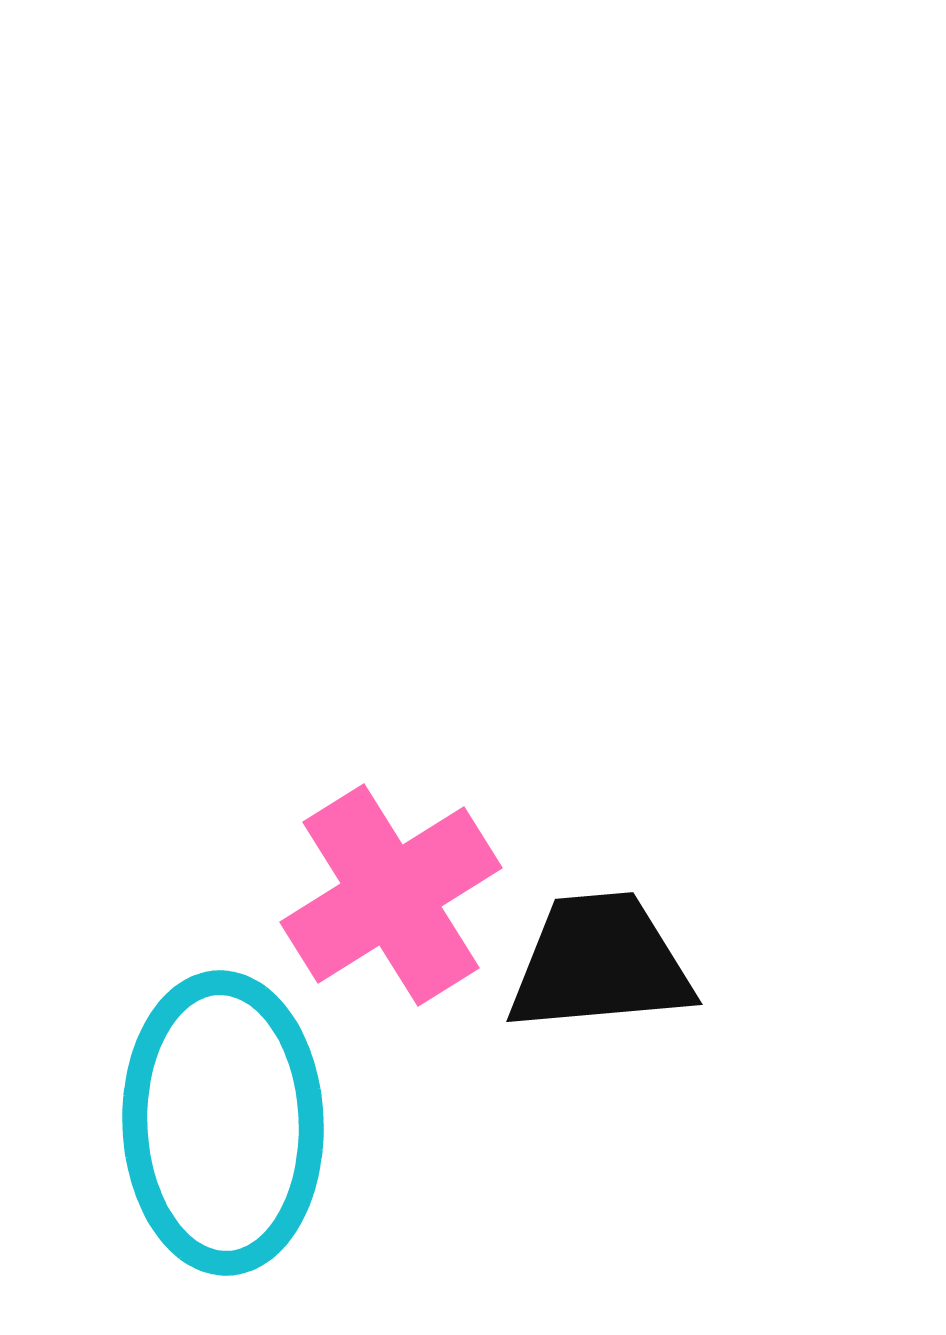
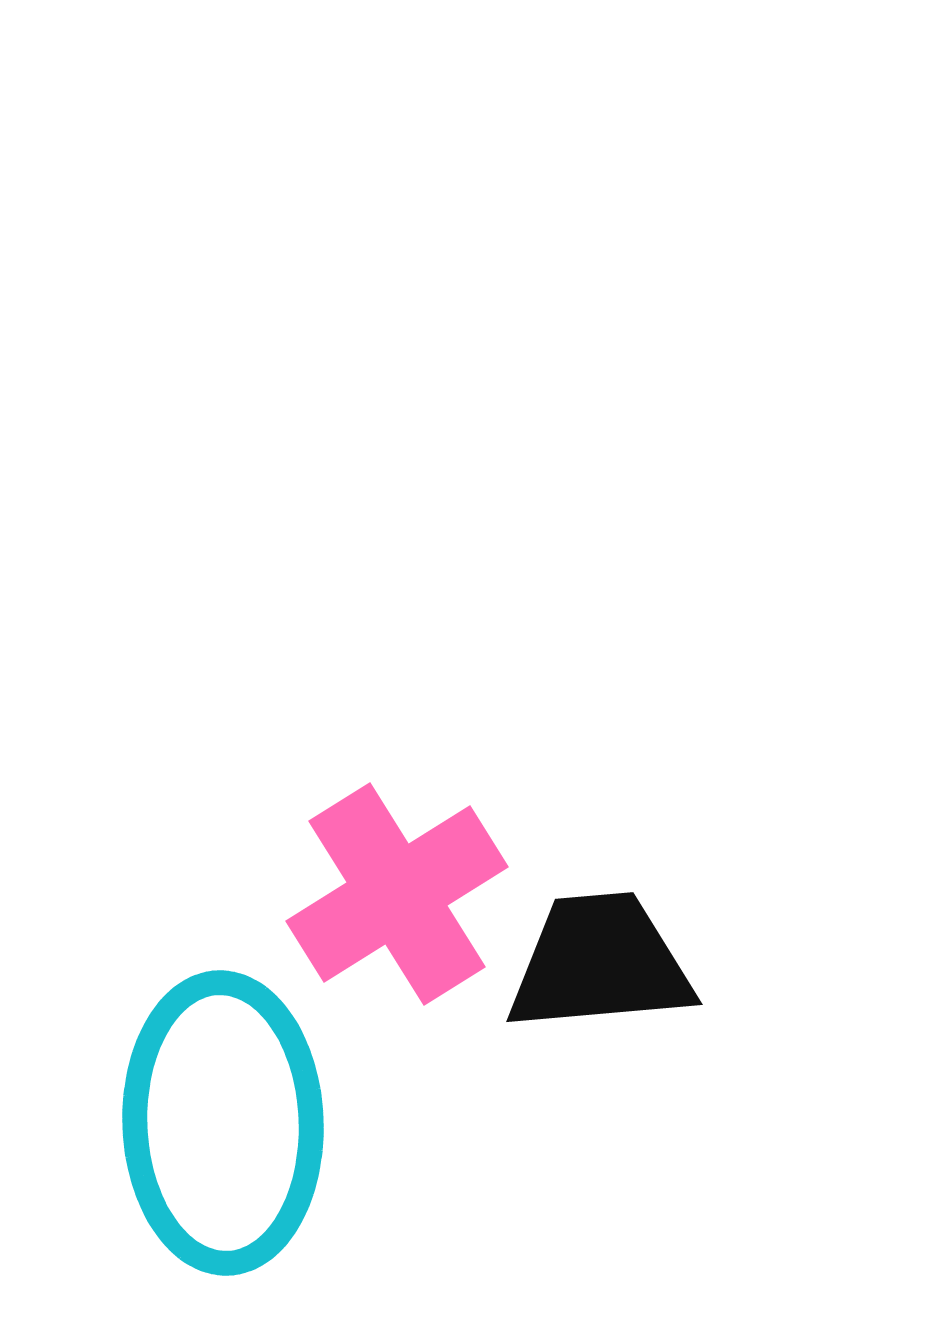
pink cross: moved 6 px right, 1 px up
